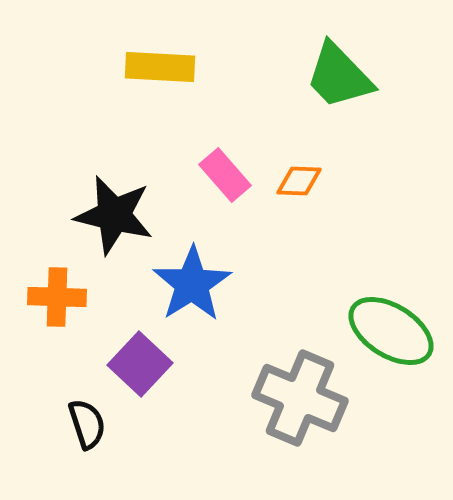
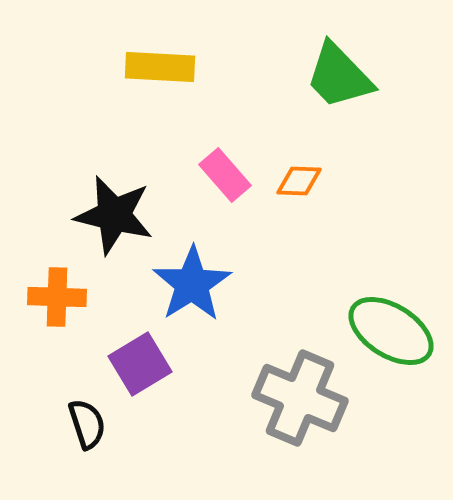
purple square: rotated 16 degrees clockwise
